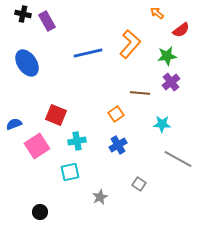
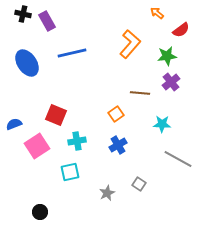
blue line: moved 16 px left
gray star: moved 7 px right, 4 px up
